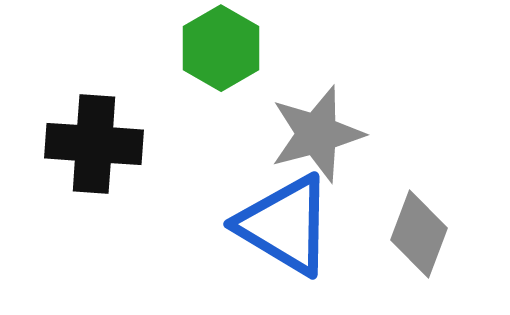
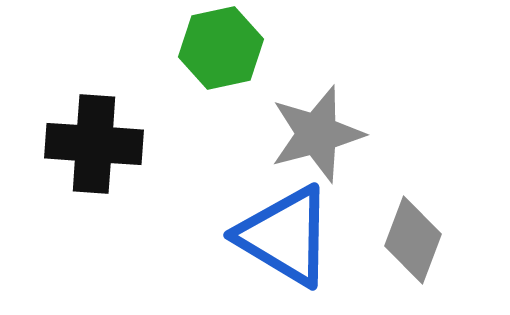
green hexagon: rotated 18 degrees clockwise
blue triangle: moved 11 px down
gray diamond: moved 6 px left, 6 px down
